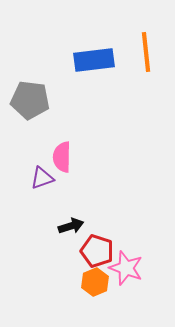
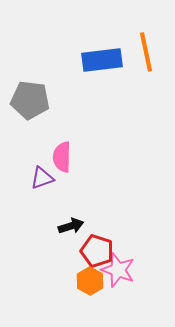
orange line: rotated 6 degrees counterclockwise
blue rectangle: moved 8 px right
pink star: moved 8 px left, 2 px down
orange hexagon: moved 5 px left, 1 px up; rotated 8 degrees counterclockwise
